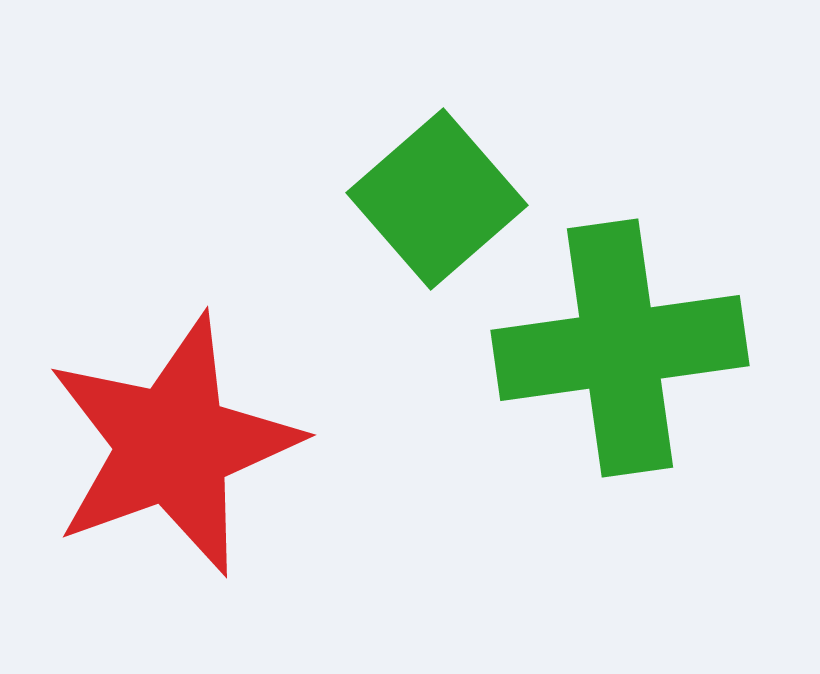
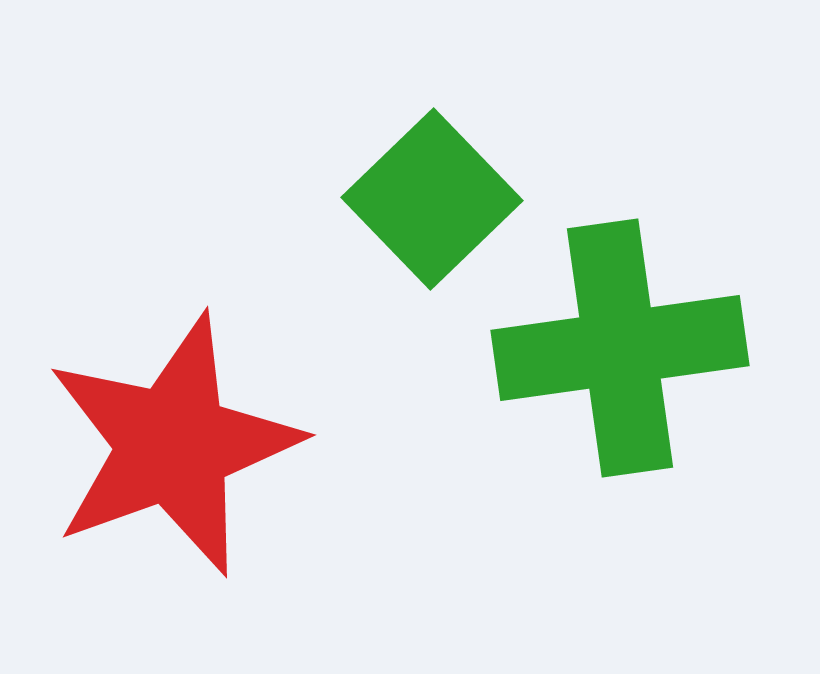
green square: moved 5 px left; rotated 3 degrees counterclockwise
